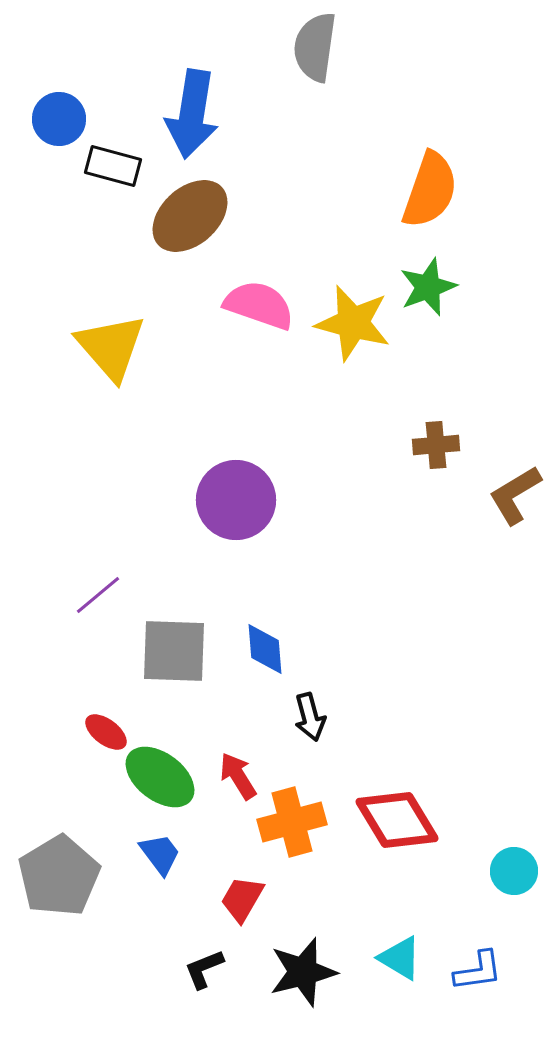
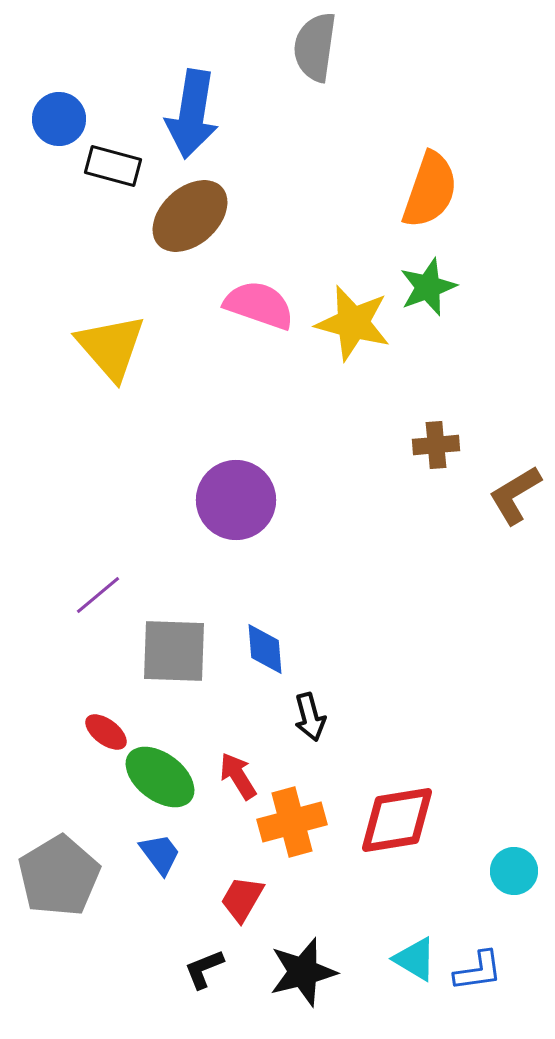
red diamond: rotated 68 degrees counterclockwise
cyan triangle: moved 15 px right, 1 px down
